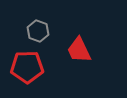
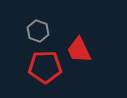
red pentagon: moved 18 px right
